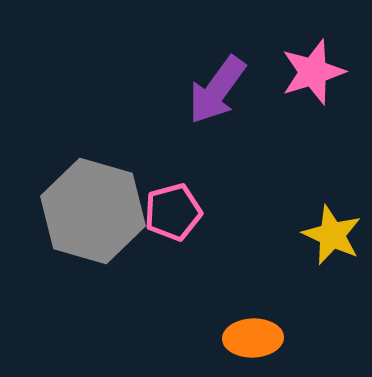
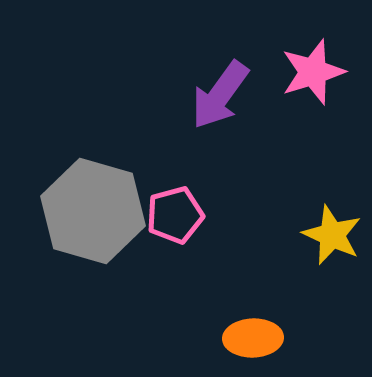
purple arrow: moved 3 px right, 5 px down
pink pentagon: moved 2 px right, 3 px down
